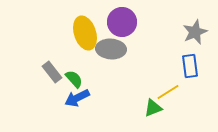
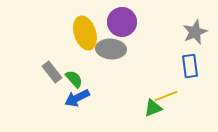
yellow line: moved 2 px left, 4 px down; rotated 10 degrees clockwise
